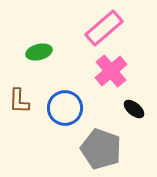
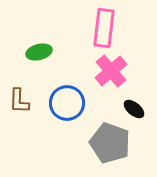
pink rectangle: rotated 42 degrees counterclockwise
blue circle: moved 2 px right, 5 px up
gray pentagon: moved 9 px right, 6 px up
